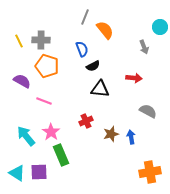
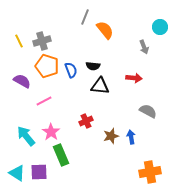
gray cross: moved 1 px right, 1 px down; rotated 18 degrees counterclockwise
blue semicircle: moved 11 px left, 21 px down
black semicircle: rotated 32 degrees clockwise
black triangle: moved 3 px up
pink line: rotated 49 degrees counterclockwise
brown star: moved 2 px down
